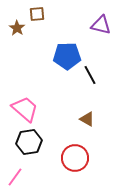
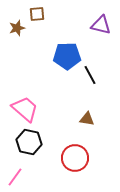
brown star: rotated 21 degrees clockwise
brown triangle: rotated 21 degrees counterclockwise
black hexagon: rotated 20 degrees clockwise
